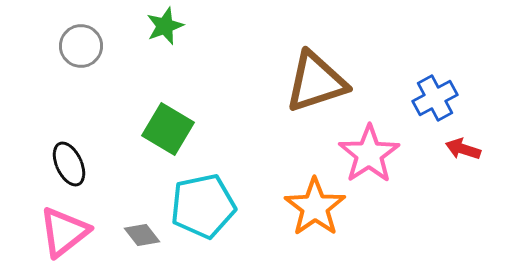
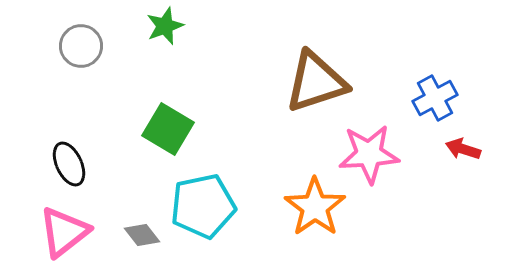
pink star: rotated 30 degrees clockwise
